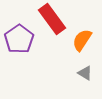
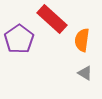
red rectangle: rotated 12 degrees counterclockwise
orange semicircle: rotated 25 degrees counterclockwise
